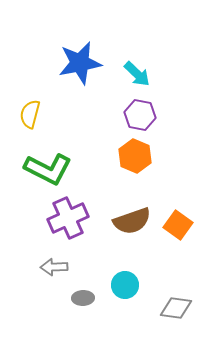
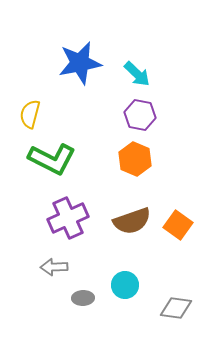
orange hexagon: moved 3 px down
green L-shape: moved 4 px right, 10 px up
